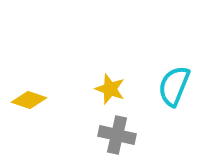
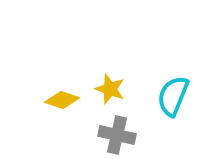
cyan semicircle: moved 1 px left, 10 px down
yellow diamond: moved 33 px right
